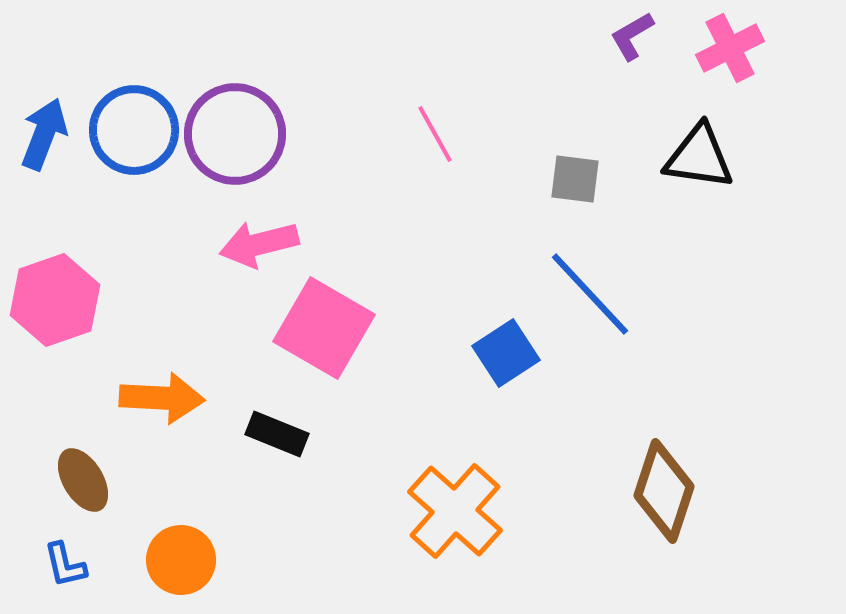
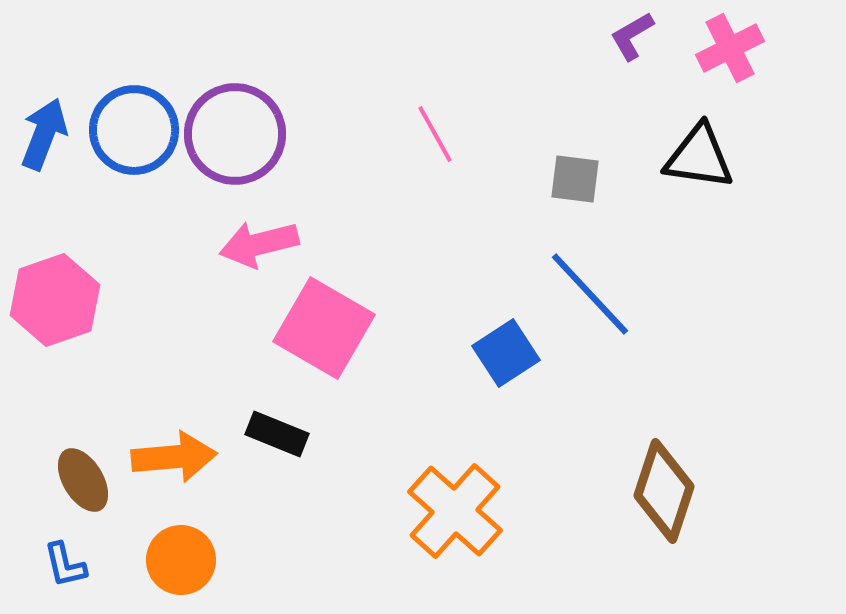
orange arrow: moved 12 px right, 59 px down; rotated 8 degrees counterclockwise
